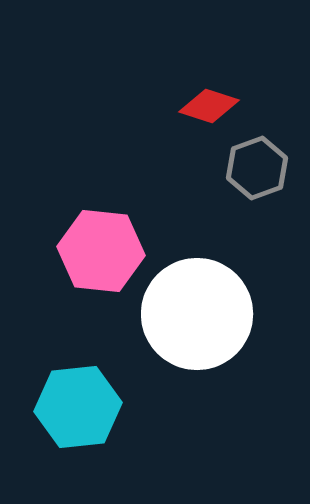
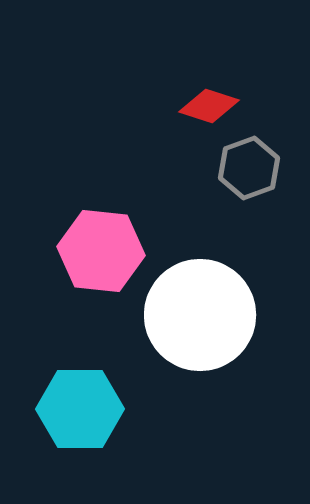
gray hexagon: moved 8 px left
white circle: moved 3 px right, 1 px down
cyan hexagon: moved 2 px right, 2 px down; rotated 6 degrees clockwise
